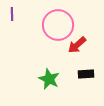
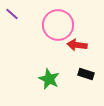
purple line: rotated 48 degrees counterclockwise
red arrow: rotated 48 degrees clockwise
black rectangle: rotated 21 degrees clockwise
